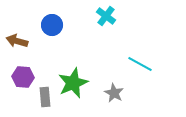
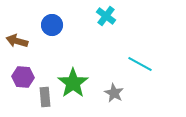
green star: rotated 12 degrees counterclockwise
